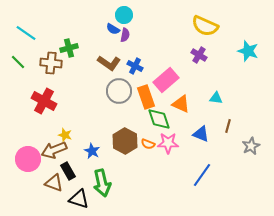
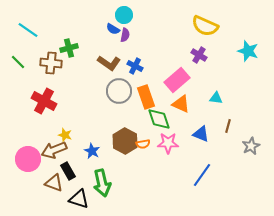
cyan line: moved 2 px right, 3 px up
pink rectangle: moved 11 px right
orange semicircle: moved 5 px left; rotated 32 degrees counterclockwise
